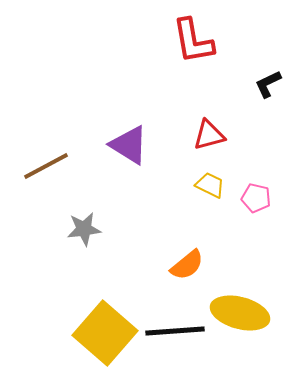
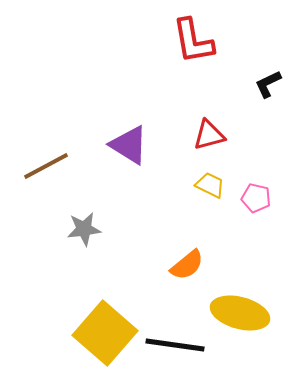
black line: moved 14 px down; rotated 12 degrees clockwise
